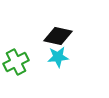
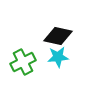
green cross: moved 7 px right
